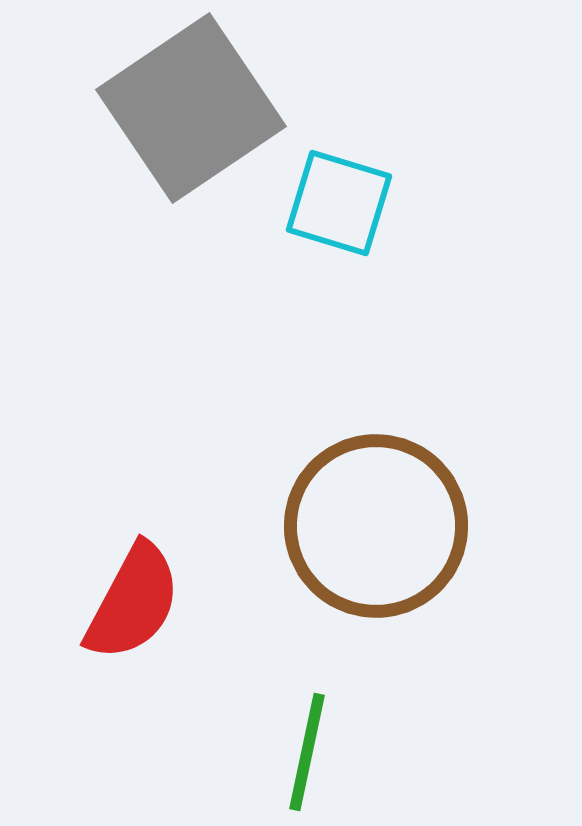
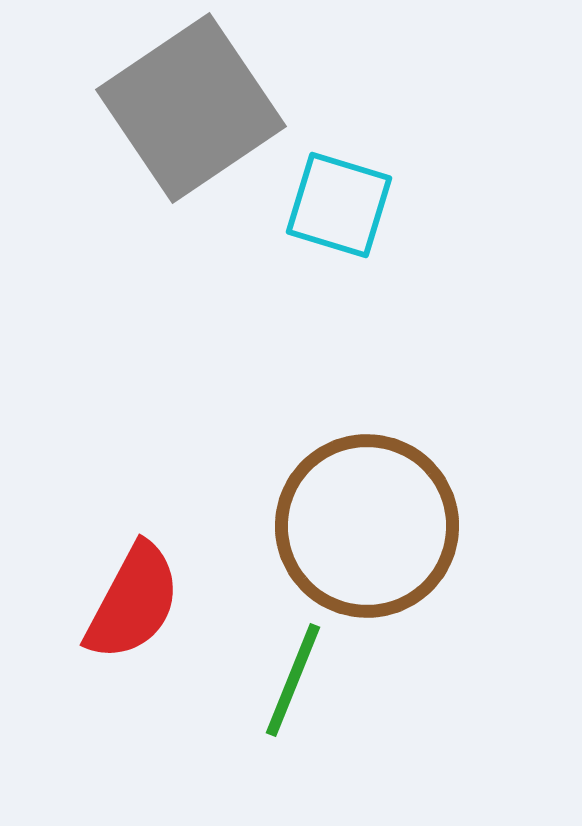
cyan square: moved 2 px down
brown circle: moved 9 px left
green line: moved 14 px left, 72 px up; rotated 10 degrees clockwise
